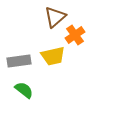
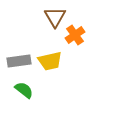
brown triangle: rotated 20 degrees counterclockwise
yellow trapezoid: moved 3 px left, 5 px down
